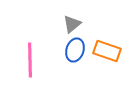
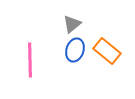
orange rectangle: rotated 20 degrees clockwise
